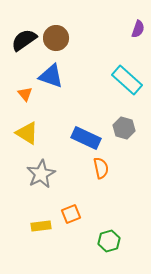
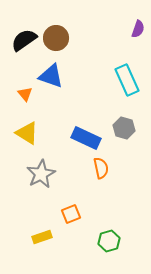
cyan rectangle: rotated 24 degrees clockwise
yellow rectangle: moved 1 px right, 11 px down; rotated 12 degrees counterclockwise
